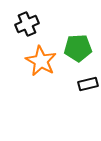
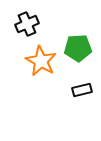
black rectangle: moved 6 px left, 6 px down
